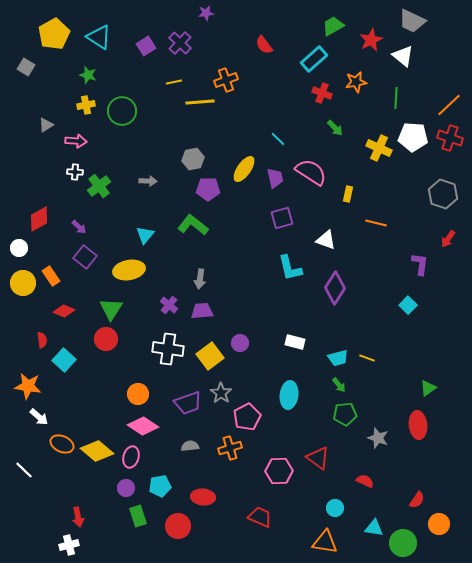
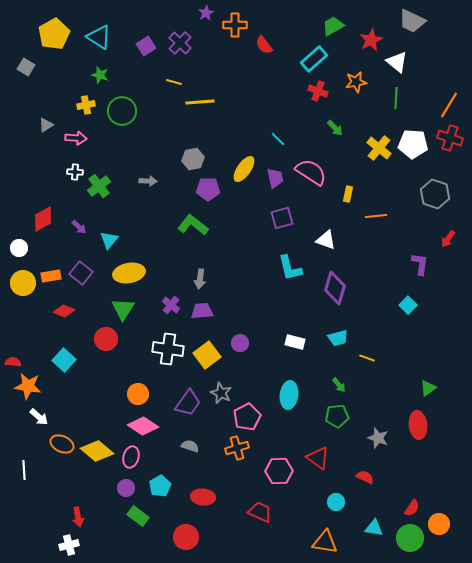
purple star at (206, 13): rotated 21 degrees counterclockwise
white triangle at (403, 56): moved 6 px left, 6 px down
green star at (88, 75): moved 12 px right
orange cross at (226, 80): moved 9 px right, 55 px up; rotated 20 degrees clockwise
yellow line at (174, 82): rotated 28 degrees clockwise
red cross at (322, 93): moved 4 px left, 2 px up
orange line at (449, 105): rotated 16 degrees counterclockwise
white pentagon at (413, 137): moved 7 px down
pink arrow at (76, 141): moved 3 px up
yellow cross at (379, 148): rotated 15 degrees clockwise
gray hexagon at (443, 194): moved 8 px left
red diamond at (39, 219): moved 4 px right
orange line at (376, 223): moved 7 px up; rotated 20 degrees counterclockwise
cyan triangle at (145, 235): moved 36 px left, 5 px down
purple square at (85, 257): moved 4 px left, 16 px down
yellow ellipse at (129, 270): moved 3 px down
orange rectangle at (51, 276): rotated 66 degrees counterclockwise
purple diamond at (335, 288): rotated 16 degrees counterclockwise
purple cross at (169, 305): moved 2 px right
green triangle at (111, 309): moved 12 px right
red semicircle at (42, 340): moved 29 px left, 22 px down; rotated 77 degrees counterclockwise
yellow square at (210, 356): moved 3 px left, 1 px up
cyan trapezoid at (338, 358): moved 20 px up
gray star at (221, 393): rotated 10 degrees counterclockwise
purple trapezoid at (188, 403): rotated 36 degrees counterclockwise
green pentagon at (345, 414): moved 8 px left, 2 px down
gray semicircle at (190, 446): rotated 24 degrees clockwise
orange cross at (230, 448): moved 7 px right
white line at (24, 470): rotated 42 degrees clockwise
red semicircle at (365, 481): moved 4 px up
cyan pentagon at (160, 486): rotated 20 degrees counterclockwise
red semicircle at (417, 500): moved 5 px left, 8 px down
cyan circle at (335, 508): moved 1 px right, 6 px up
green rectangle at (138, 516): rotated 35 degrees counterclockwise
red trapezoid at (260, 517): moved 5 px up
red circle at (178, 526): moved 8 px right, 11 px down
green circle at (403, 543): moved 7 px right, 5 px up
